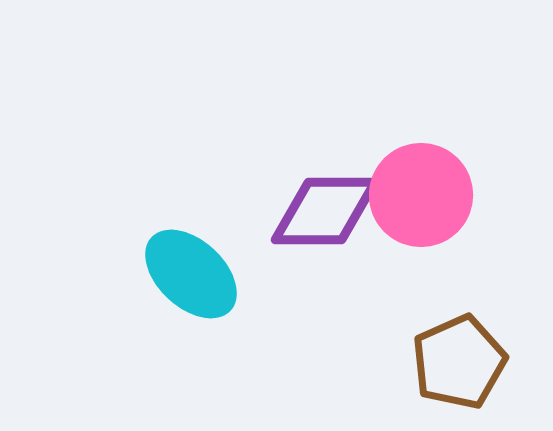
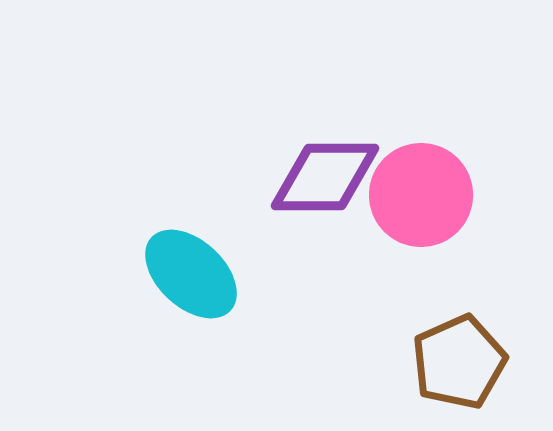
purple diamond: moved 34 px up
